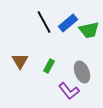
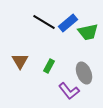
black line: rotated 30 degrees counterclockwise
green trapezoid: moved 1 px left, 2 px down
gray ellipse: moved 2 px right, 1 px down
